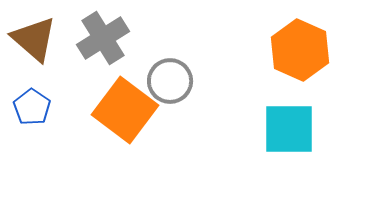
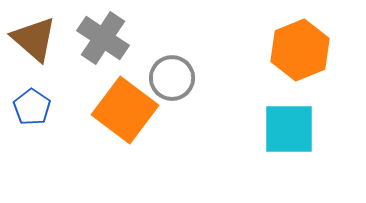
gray cross: rotated 24 degrees counterclockwise
orange hexagon: rotated 14 degrees clockwise
gray circle: moved 2 px right, 3 px up
